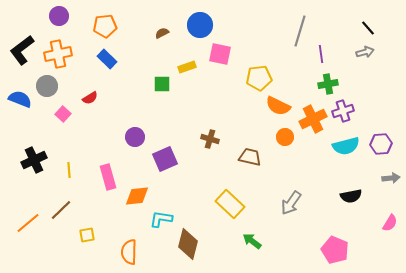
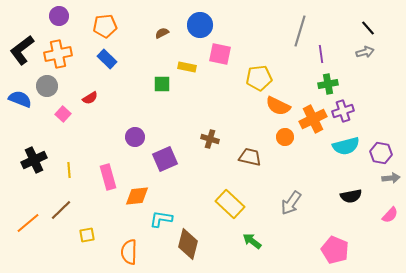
yellow rectangle at (187, 67): rotated 30 degrees clockwise
purple hexagon at (381, 144): moved 9 px down; rotated 15 degrees clockwise
pink semicircle at (390, 223): moved 8 px up; rotated 12 degrees clockwise
